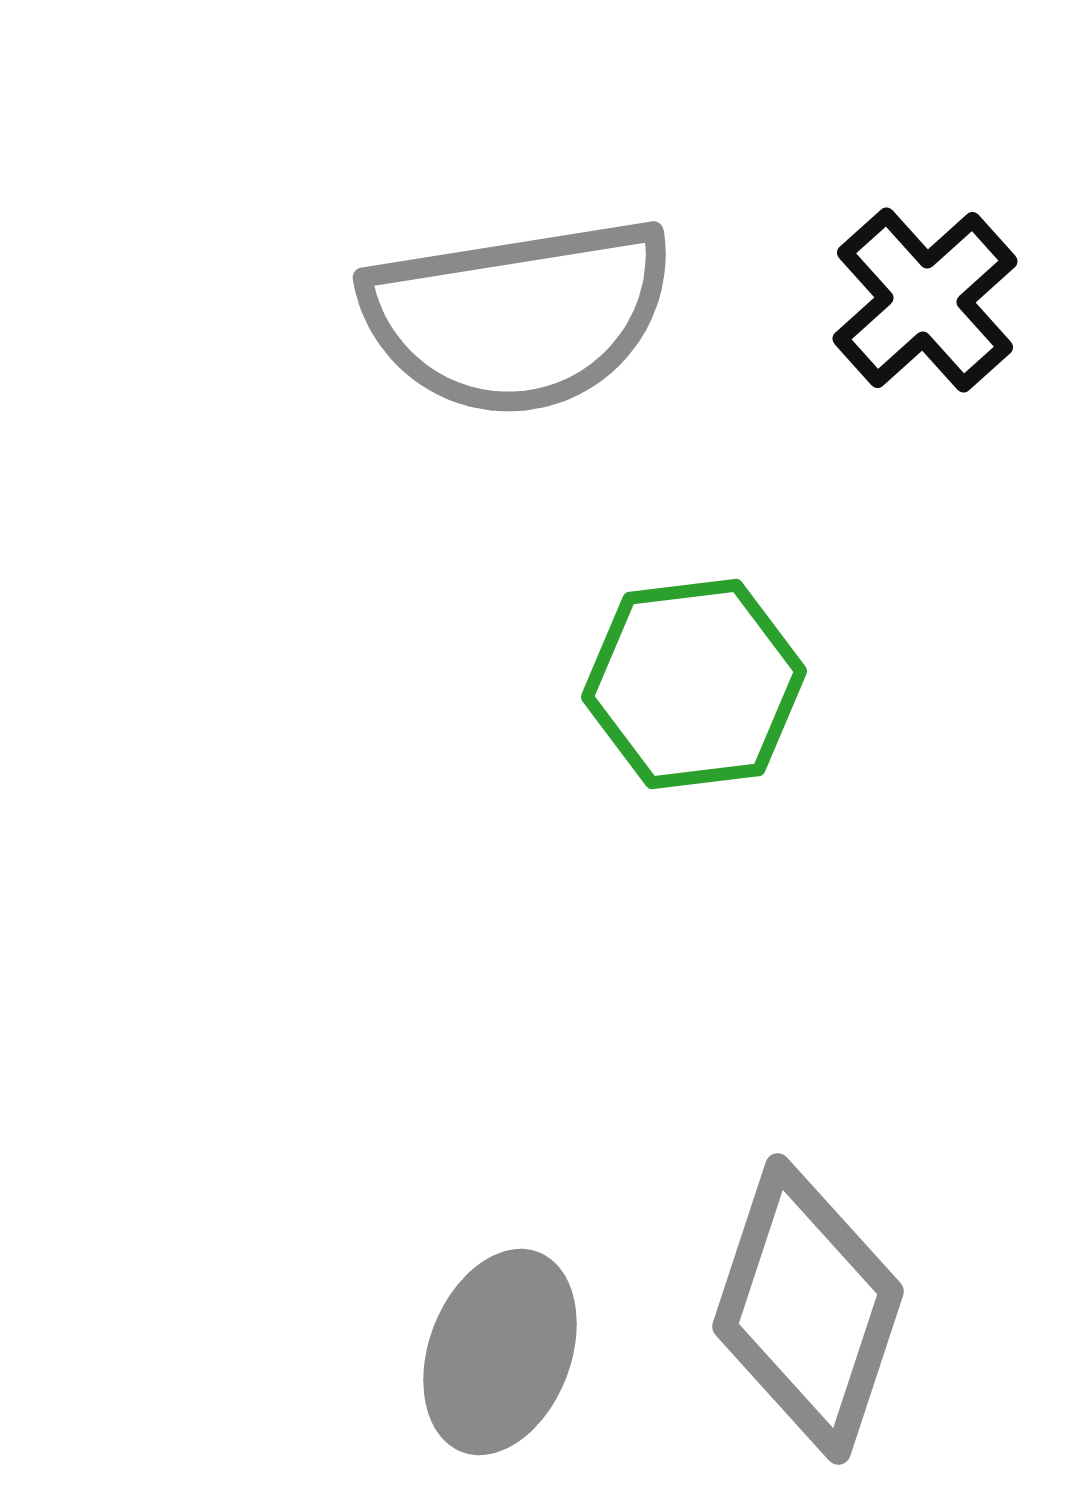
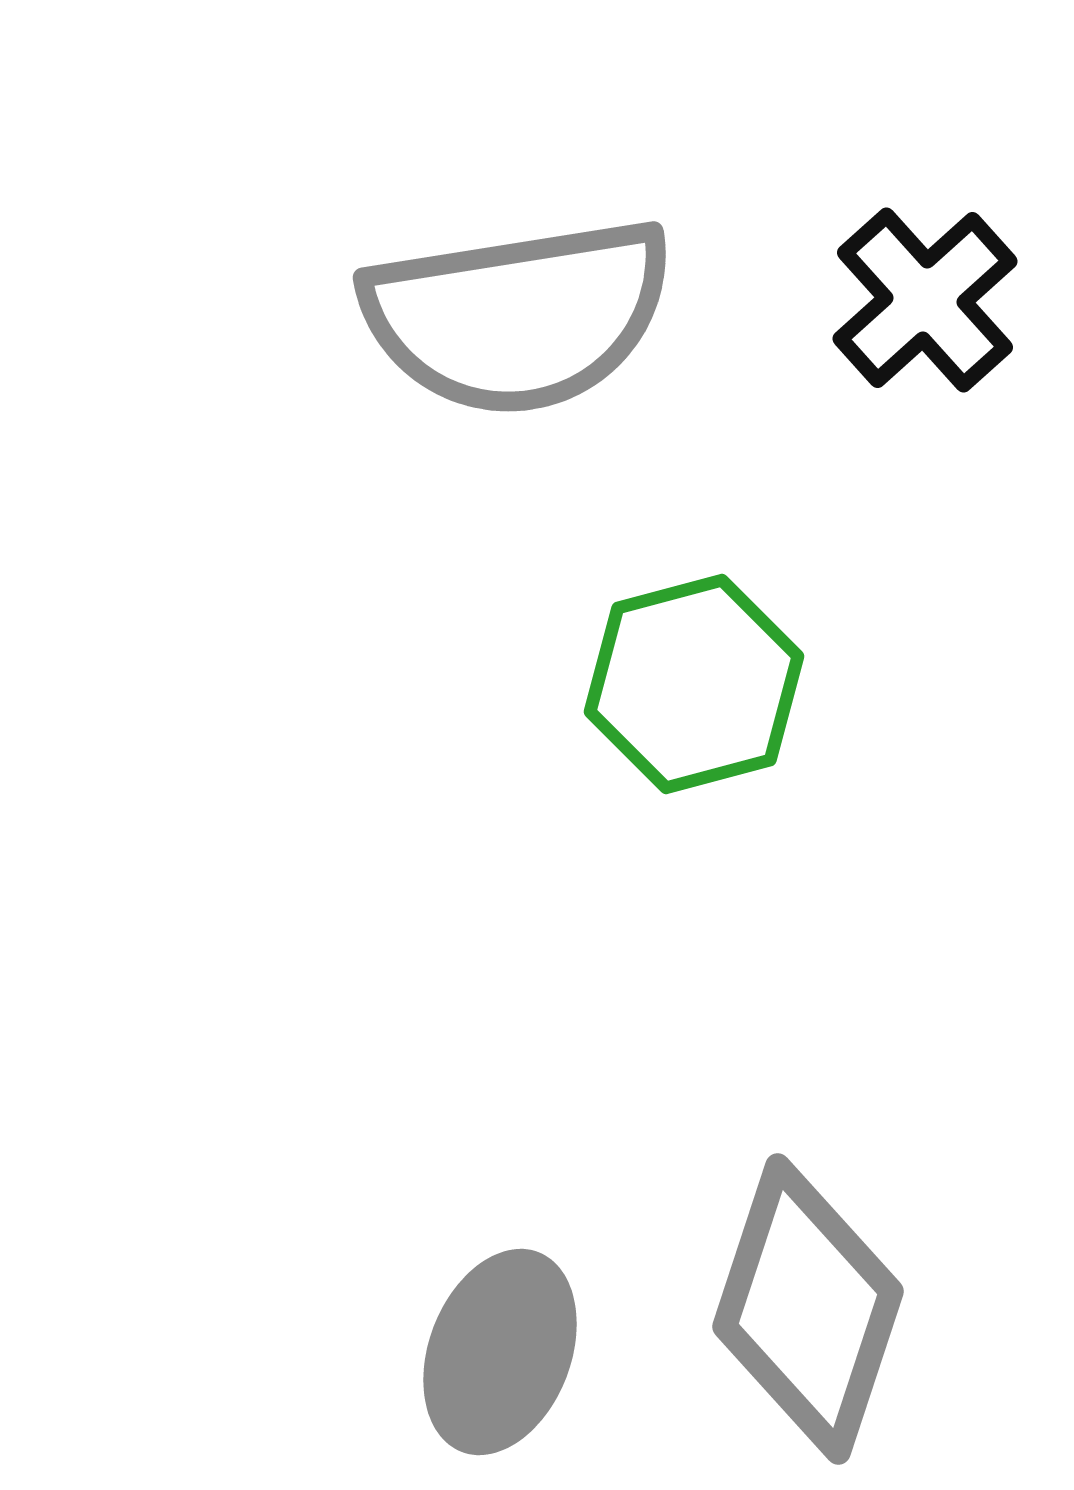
green hexagon: rotated 8 degrees counterclockwise
